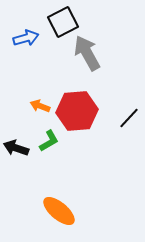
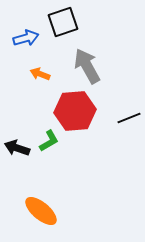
black square: rotated 8 degrees clockwise
gray arrow: moved 13 px down
orange arrow: moved 32 px up
red hexagon: moved 2 px left
black line: rotated 25 degrees clockwise
black arrow: moved 1 px right
orange ellipse: moved 18 px left
